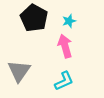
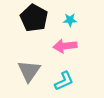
cyan star: moved 1 px right, 1 px up; rotated 16 degrees clockwise
pink arrow: rotated 80 degrees counterclockwise
gray triangle: moved 10 px right
